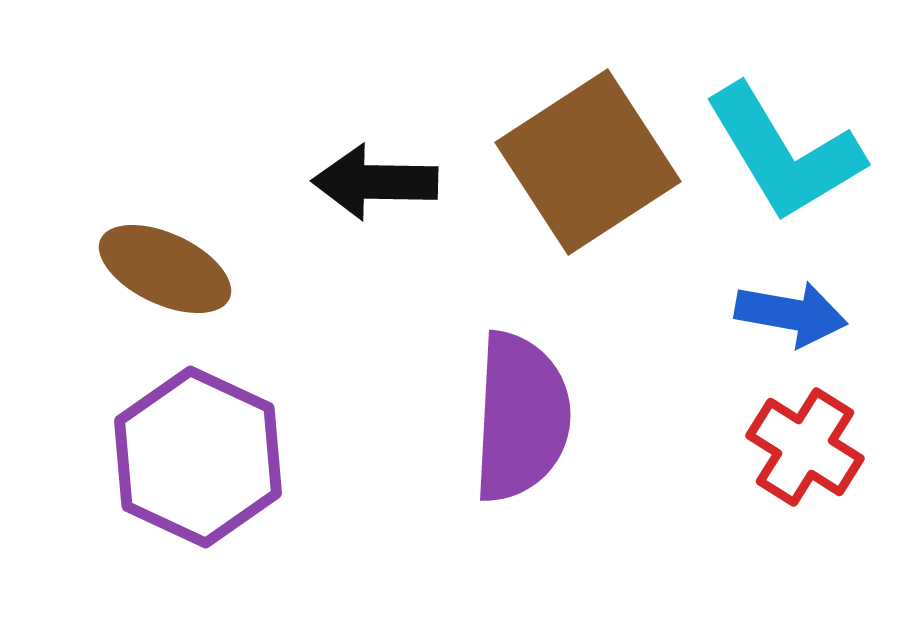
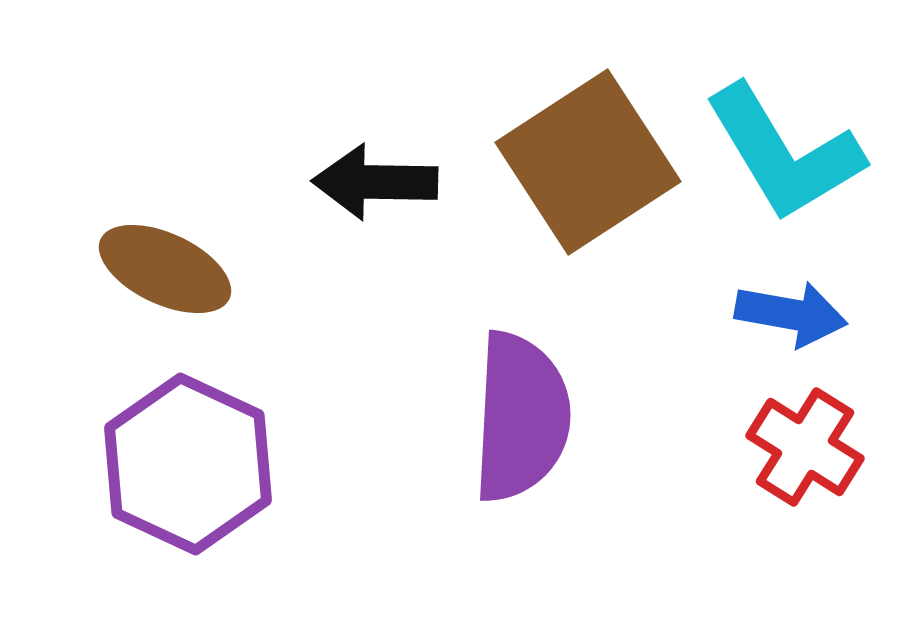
purple hexagon: moved 10 px left, 7 px down
